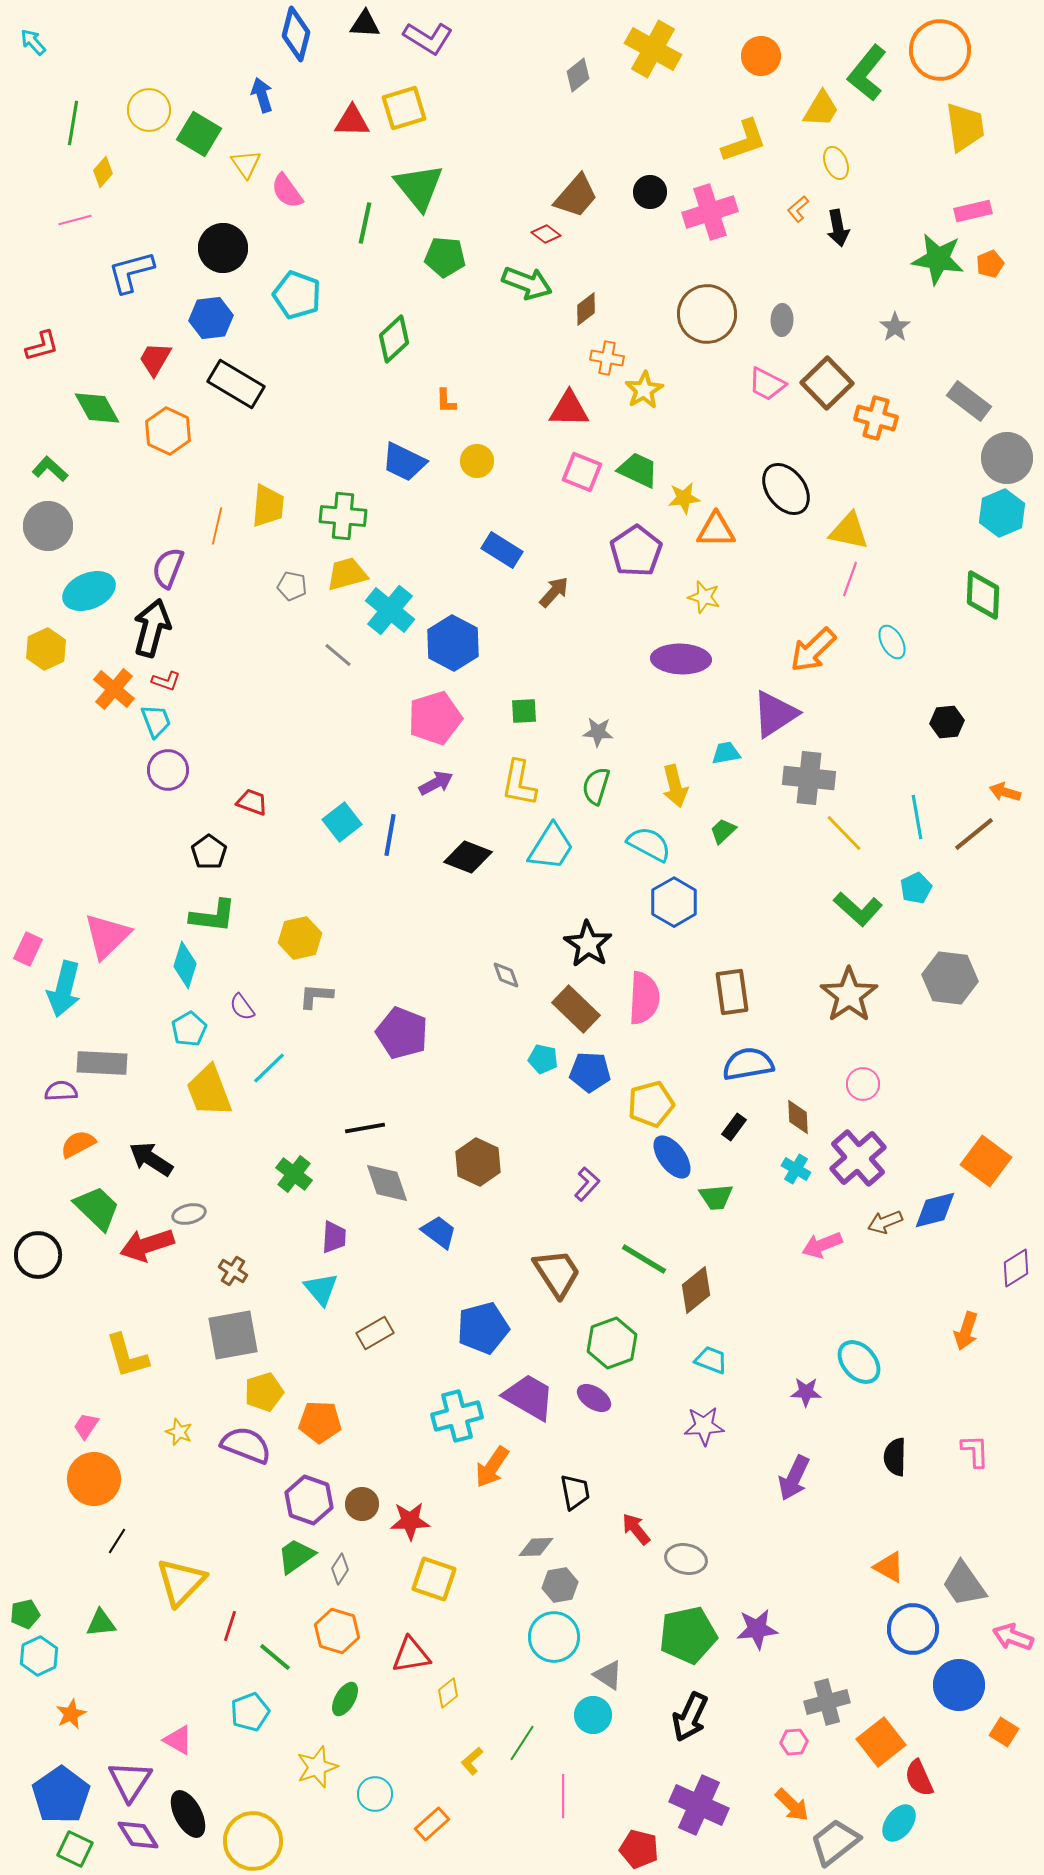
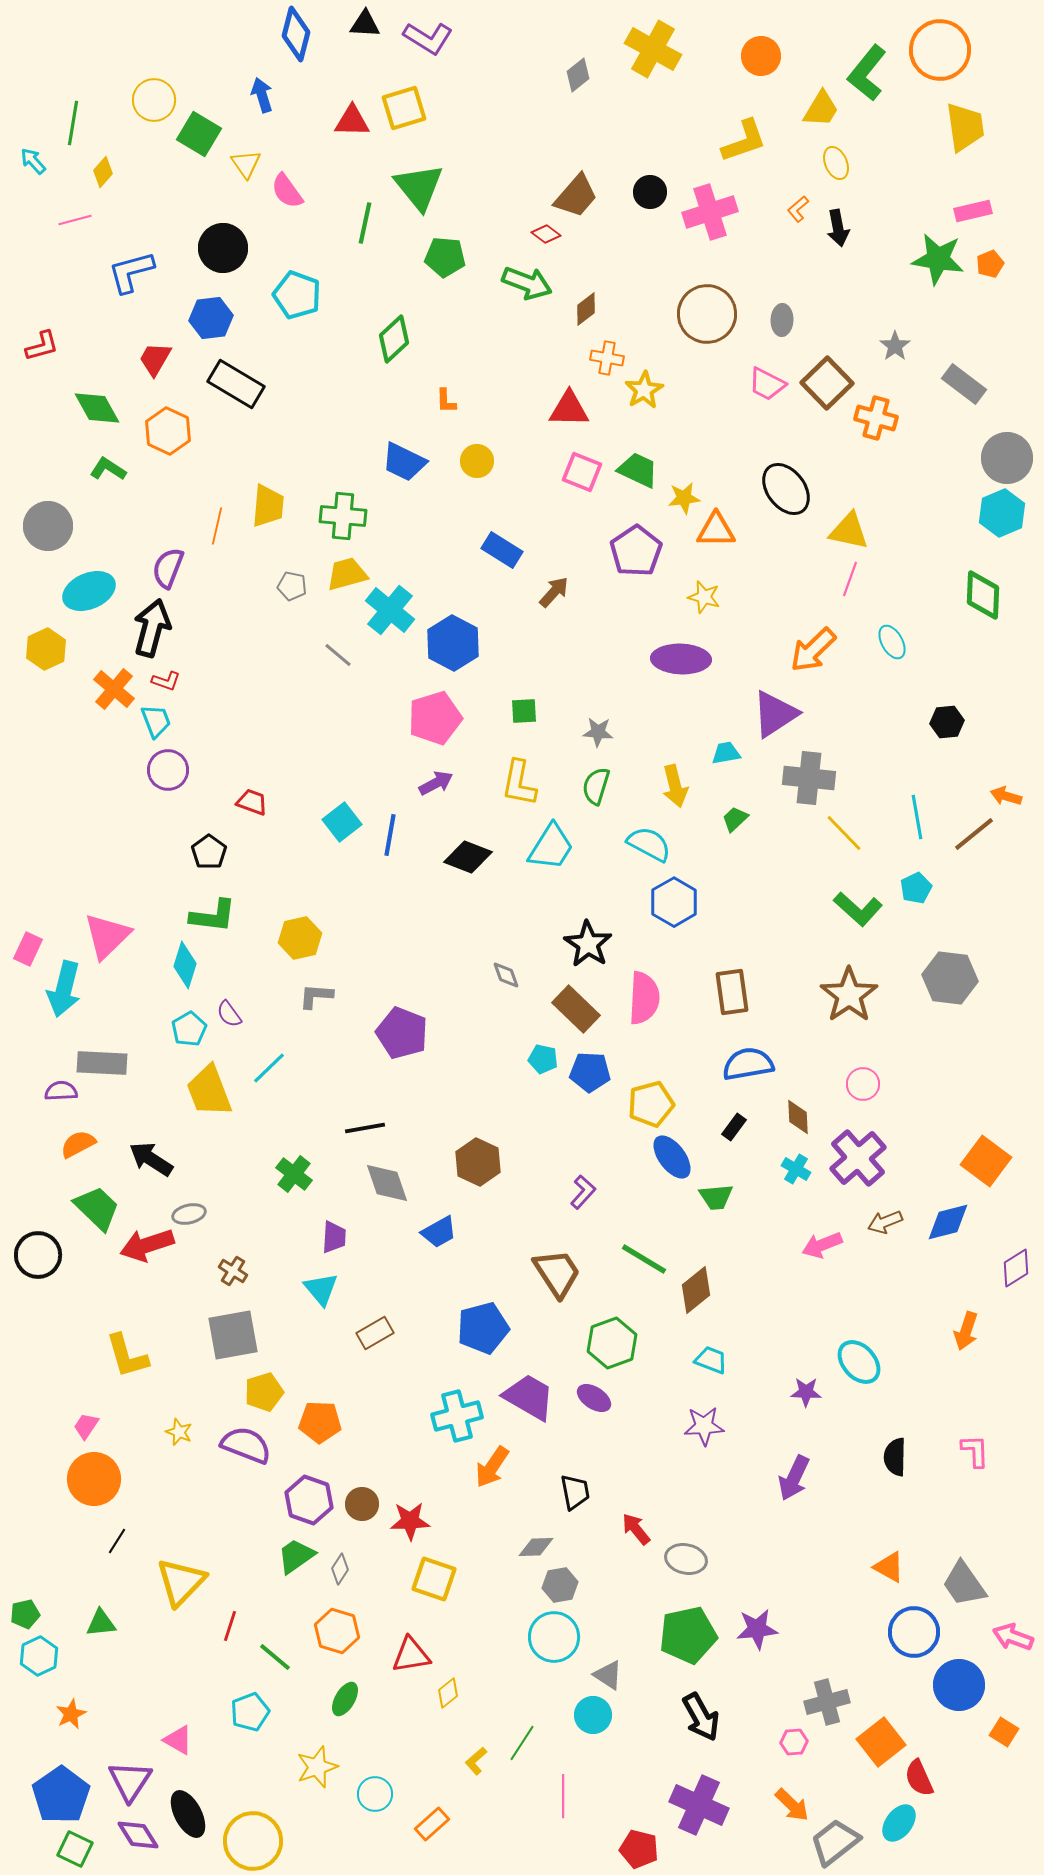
cyan arrow at (33, 42): moved 119 px down
yellow circle at (149, 110): moved 5 px right, 10 px up
gray star at (895, 327): moved 19 px down
gray rectangle at (969, 401): moved 5 px left, 17 px up
green L-shape at (50, 469): moved 58 px right; rotated 9 degrees counterclockwise
orange arrow at (1005, 792): moved 1 px right, 4 px down
green trapezoid at (723, 831): moved 12 px right, 12 px up
purple semicircle at (242, 1007): moved 13 px left, 7 px down
purple L-shape at (587, 1184): moved 4 px left, 8 px down
blue diamond at (935, 1210): moved 13 px right, 12 px down
blue trapezoid at (439, 1232): rotated 114 degrees clockwise
blue circle at (913, 1629): moved 1 px right, 3 px down
black arrow at (690, 1717): moved 11 px right; rotated 54 degrees counterclockwise
yellow L-shape at (472, 1761): moved 4 px right
